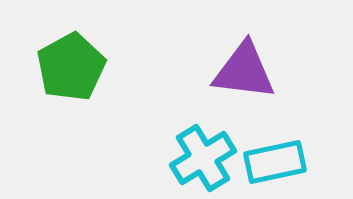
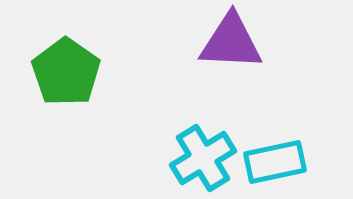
green pentagon: moved 5 px left, 5 px down; rotated 8 degrees counterclockwise
purple triangle: moved 13 px left, 29 px up; rotated 4 degrees counterclockwise
